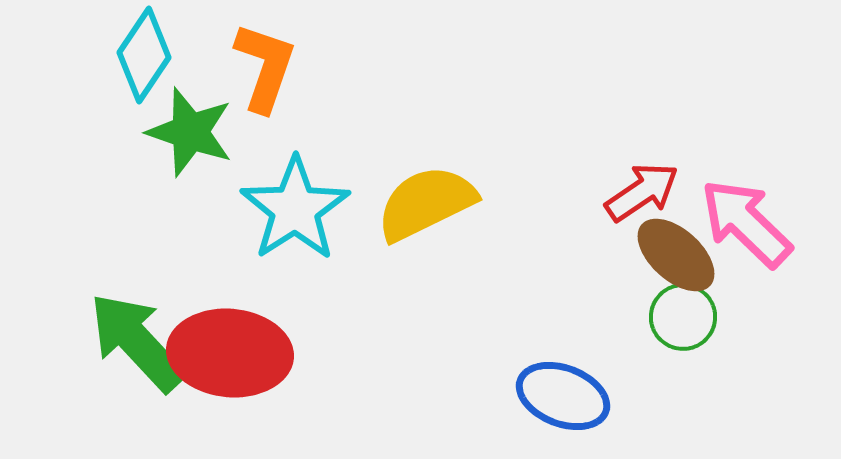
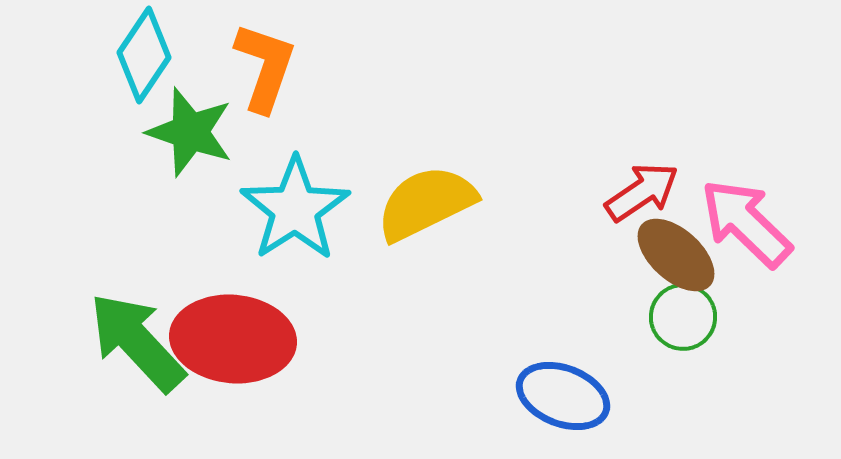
red ellipse: moved 3 px right, 14 px up
